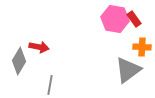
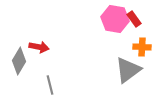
gray line: rotated 24 degrees counterclockwise
